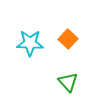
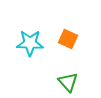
orange square: rotated 18 degrees counterclockwise
